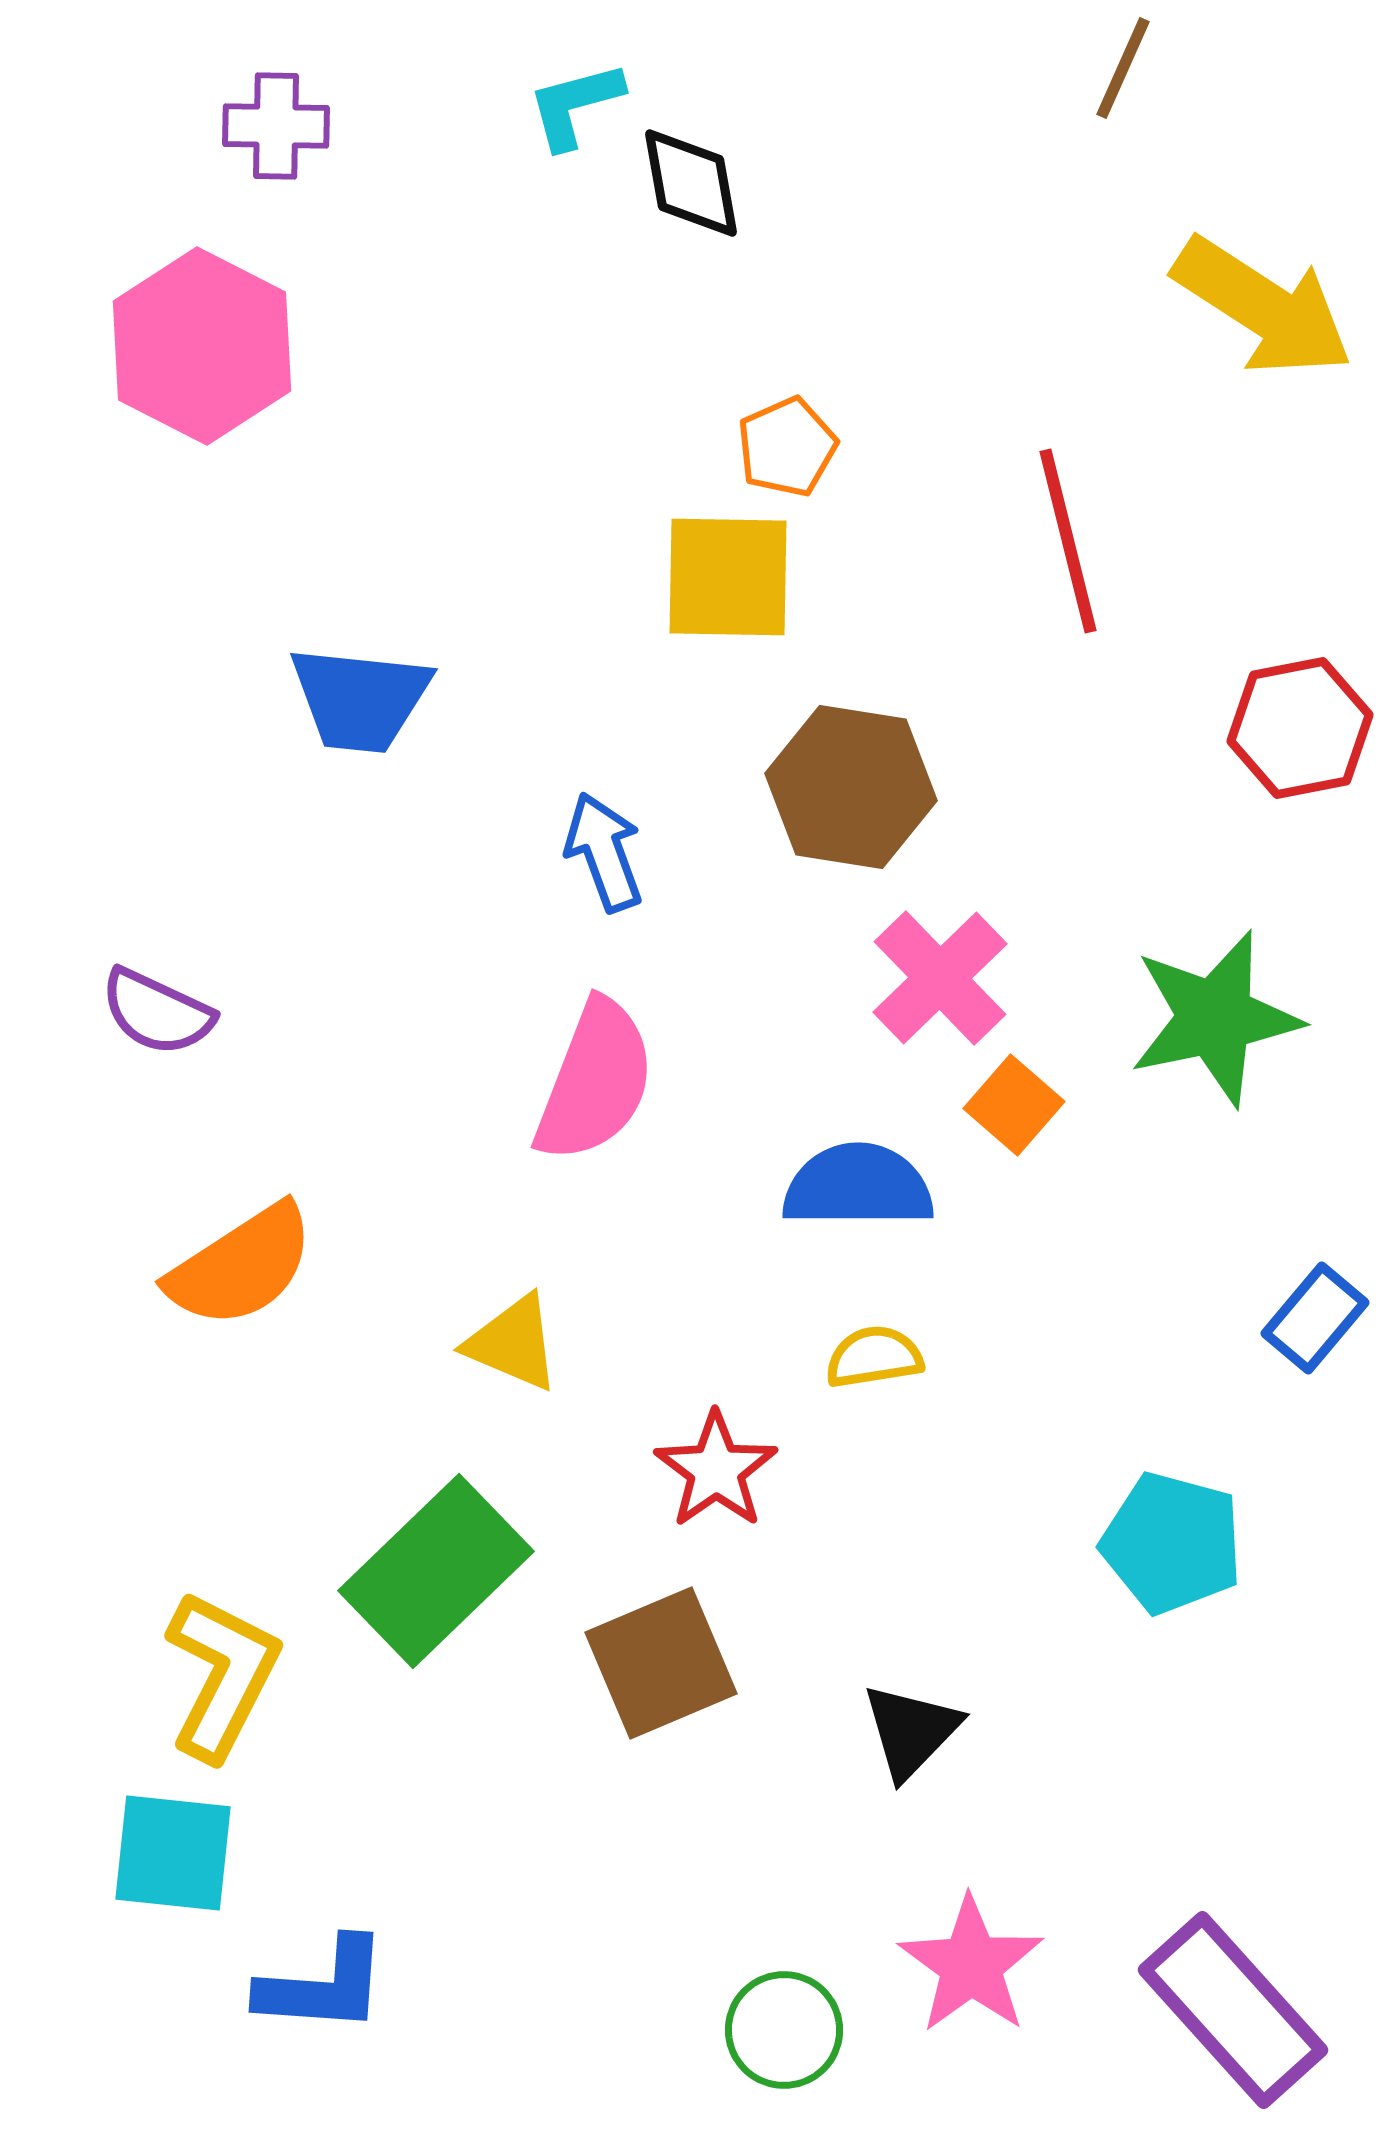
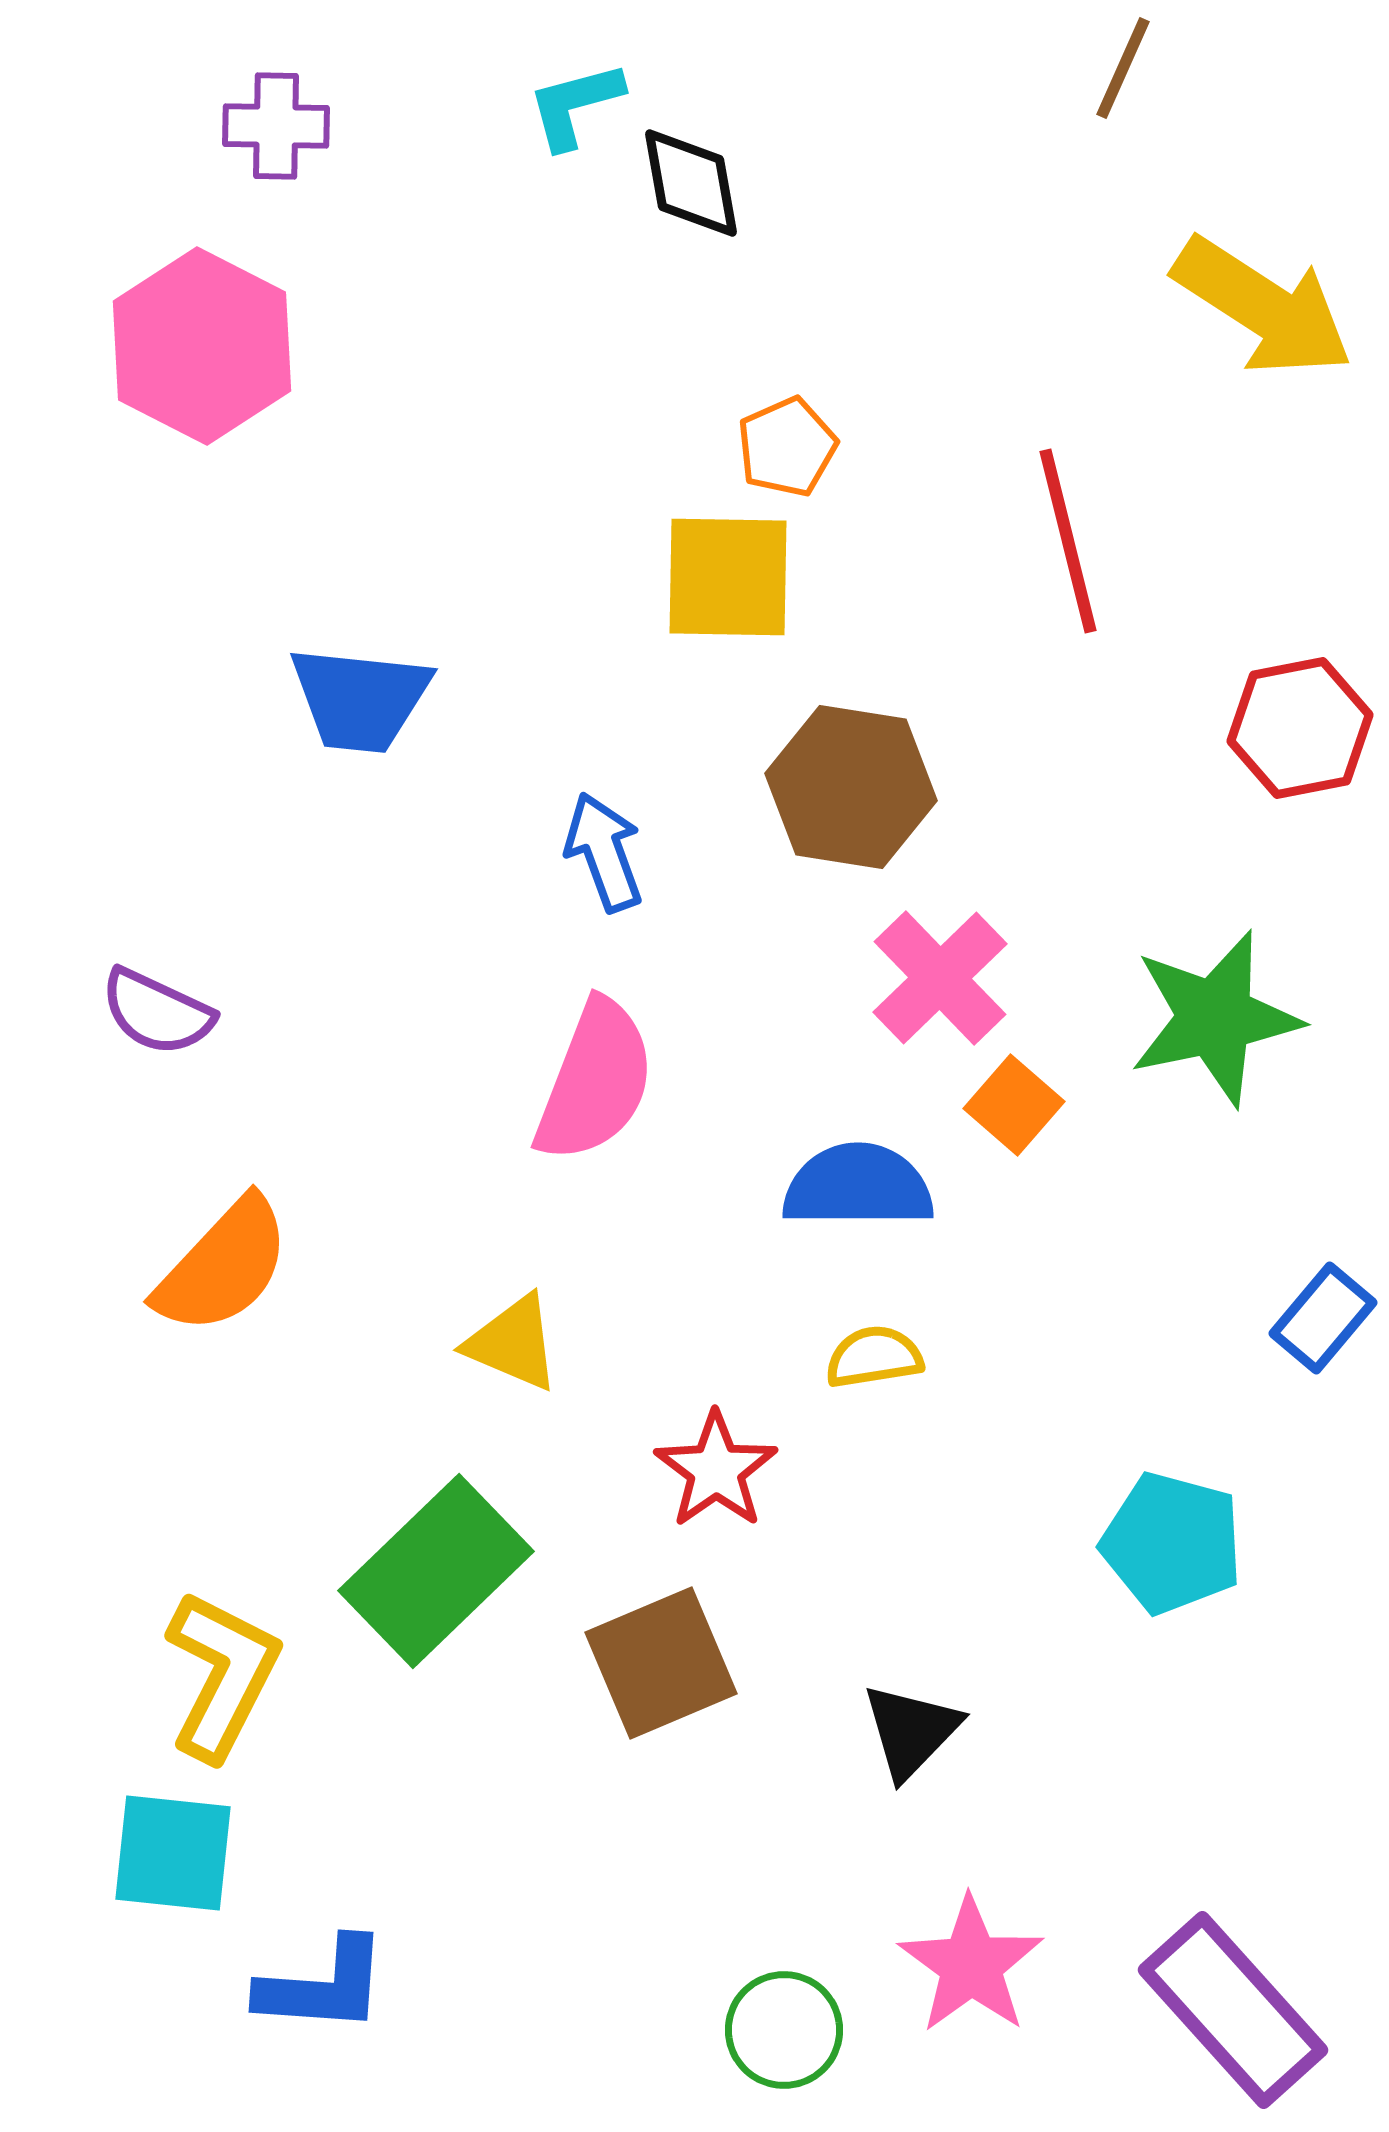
orange semicircle: moved 18 px left; rotated 14 degrees counterclockwise
blue rectangle: moved 8 px right
